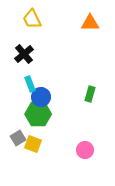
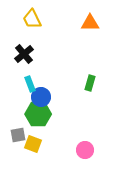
green rectangle: moved 11 px up
gray square: moved 3 px up; rotated 21 degrees clockwise
